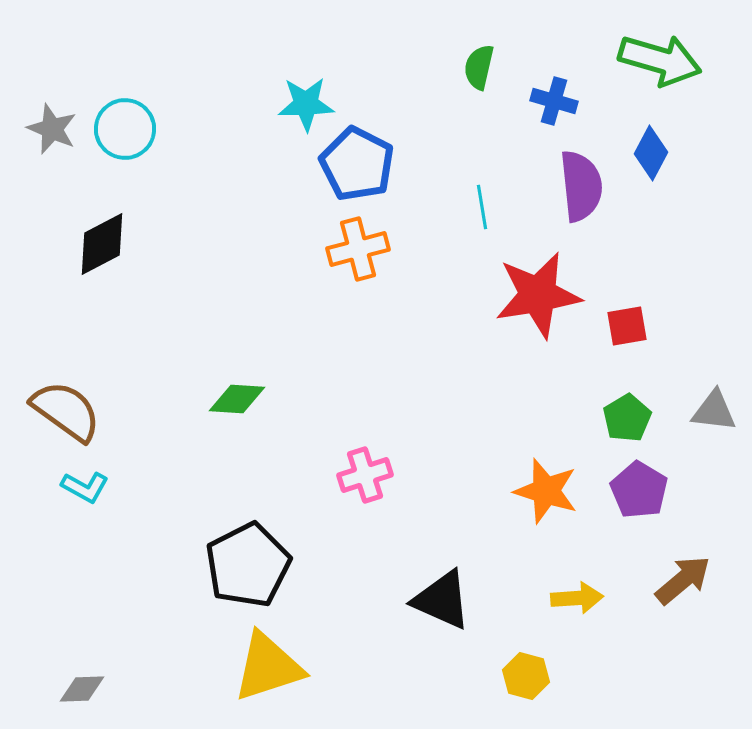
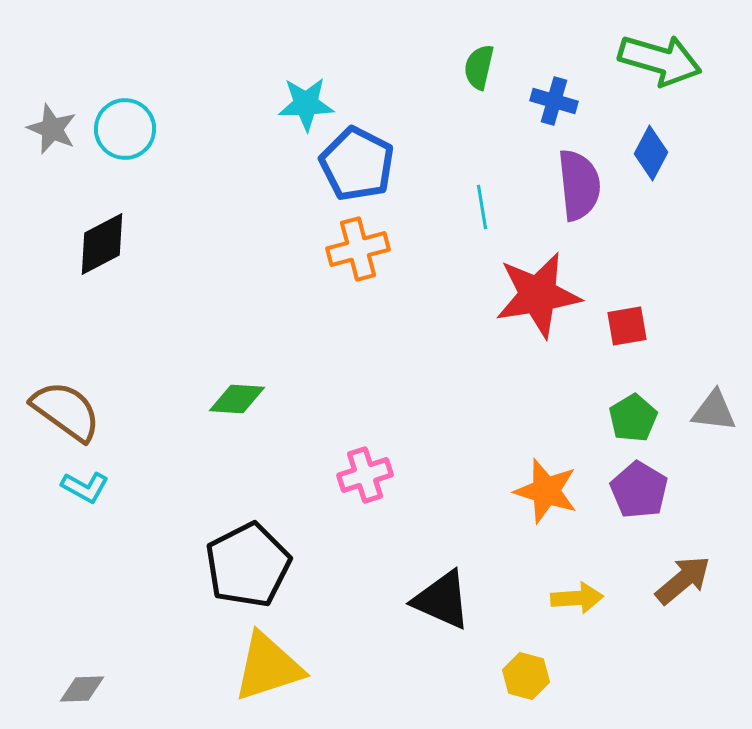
purple semicircle: moved 2 px left, 1 px up
green pentagon: moved 6 px right
